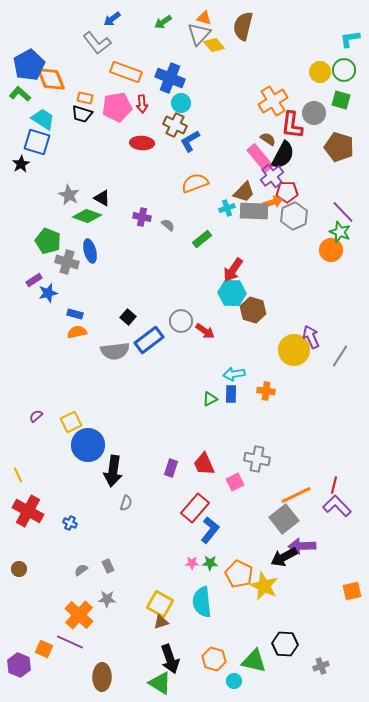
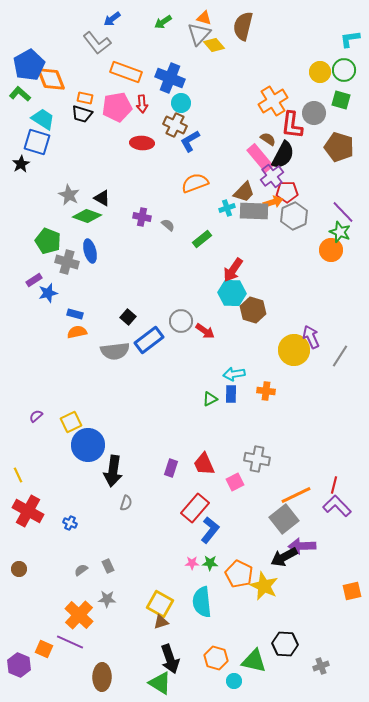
orange hexagon at (214, 659): moved 2 px right, 1 px up
